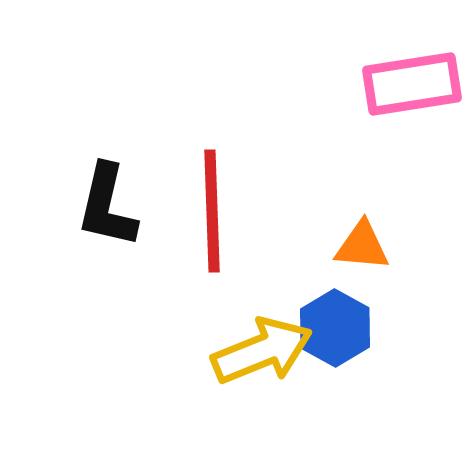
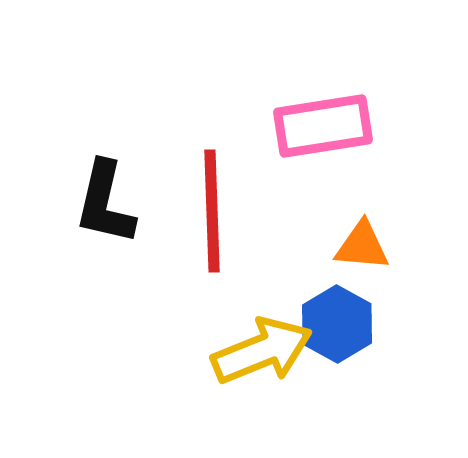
pink rectangle: moved 89 px left, 42 px down
black L-shape: moved 2 px left, 3 px up
blue hexagon: moved 2 px right, 4 px up
